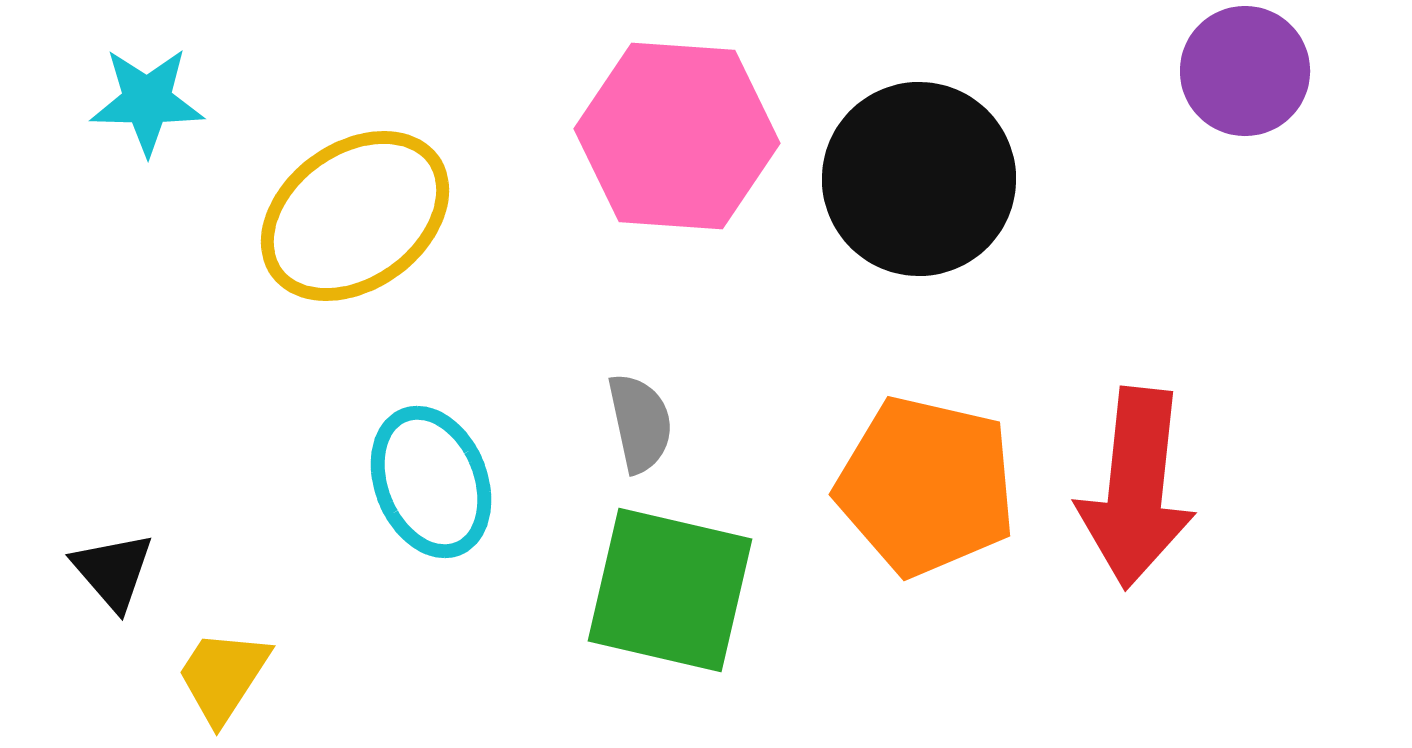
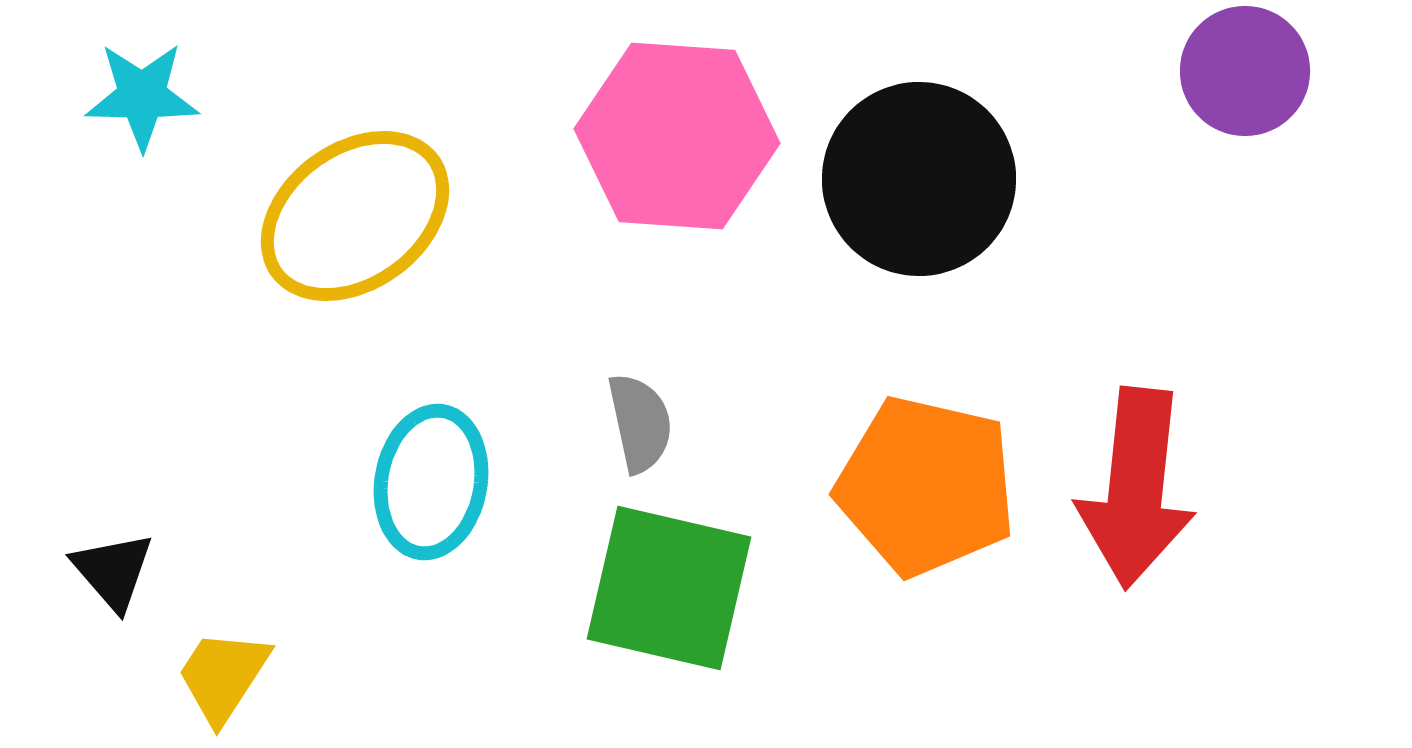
cyan star: moved 5 px left, 5 px up
cyan ellipse: rotated 32 degrees clockwise
green square: moved 1 px left, 2 px up
